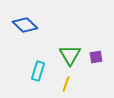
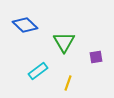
green triangle: moved 6 px left, 13 px up
cyan rectangle: rotated 36 degrees clockwise
yellow line: moved 2 px right, 1 px up
